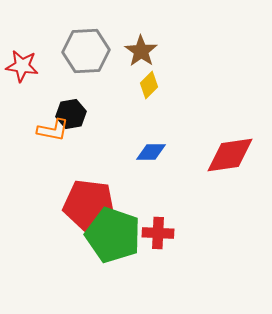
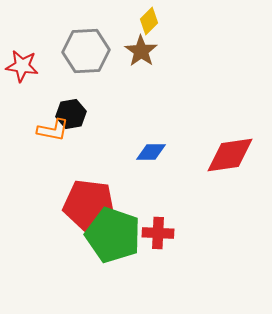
yellow diamond: moved 64 px up
